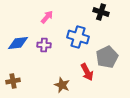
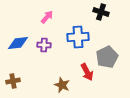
blue cross: rotated 20 degrees counterclockwise
